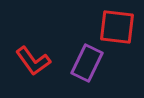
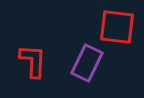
red L-shape: rotated 141 degrees counterclockwise
